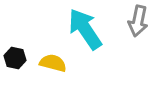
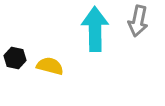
cyan arrow: moved 10 px right; rotated 33 degrees clockwise
yellow semicircle: moved 3 px left, 3 px down
